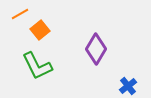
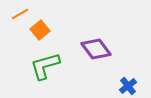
purple diamond: rotated 68 degrees counterclockwise
green L-shape: moved 8 px right; rotated 100 degrees clockwise
